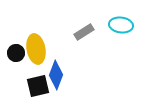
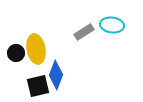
cyan ellipse: moved 9 px left
